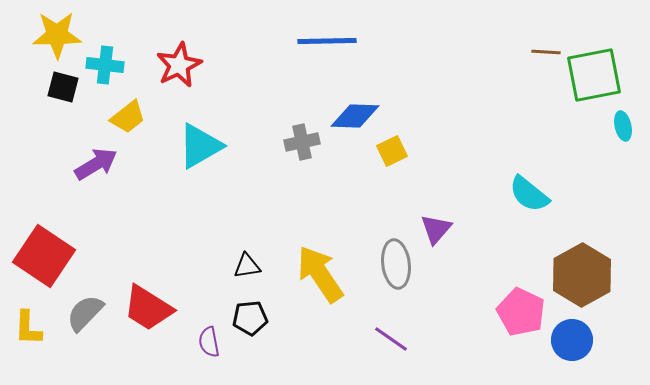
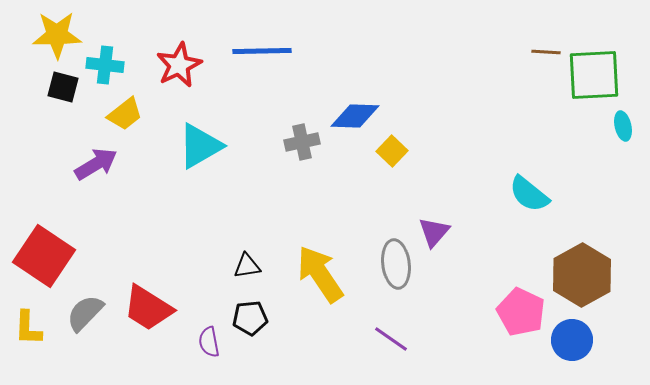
blue line: moved 65 px left, 10 px down
green square: rotated 8 degrees clockwise
yellow trapezoid: moved 3 px left, 3 px up
yellow square: rotated 20 degrees counterclockwise
purple triangle: moved 2 px left, 3 px down
